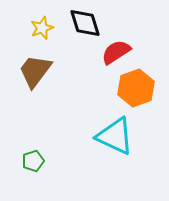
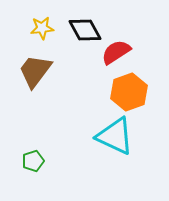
black diamond: moved 7 px down; rotated 12 degrees counterclockwise
yellow star: rotated 15 degrees clockwise
orange hexagon: moved 7 px left, 4 px down
